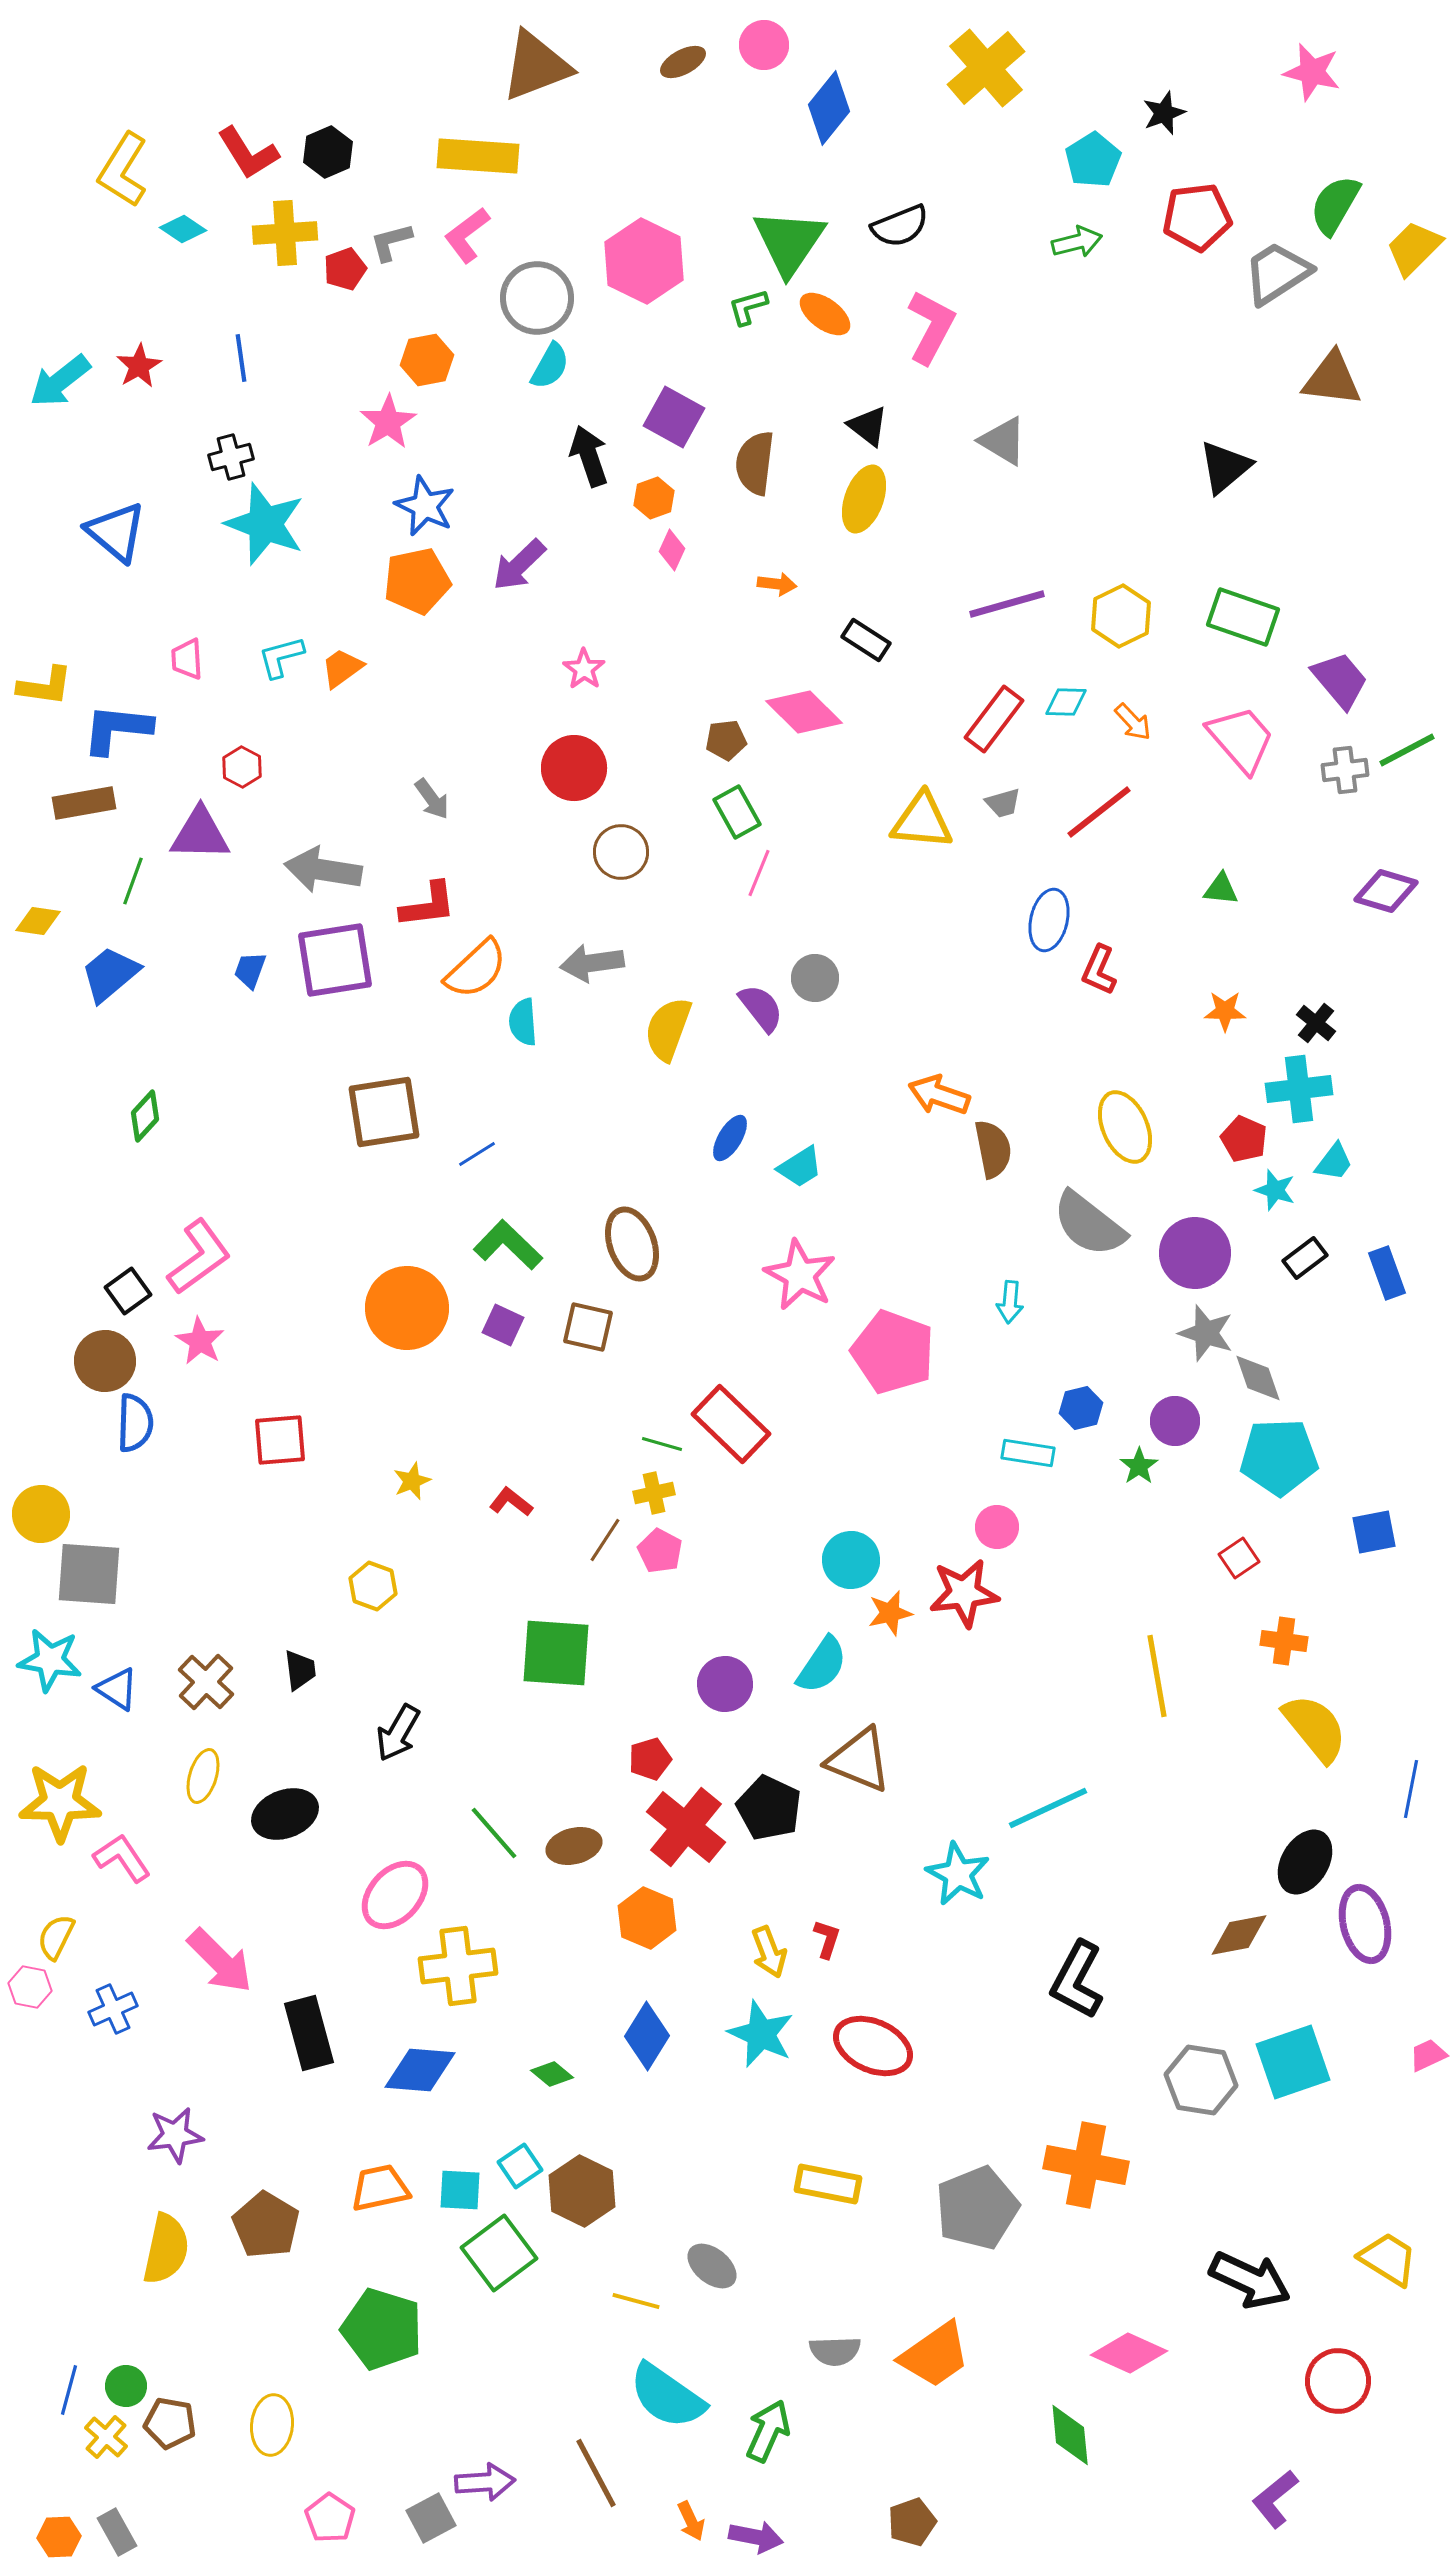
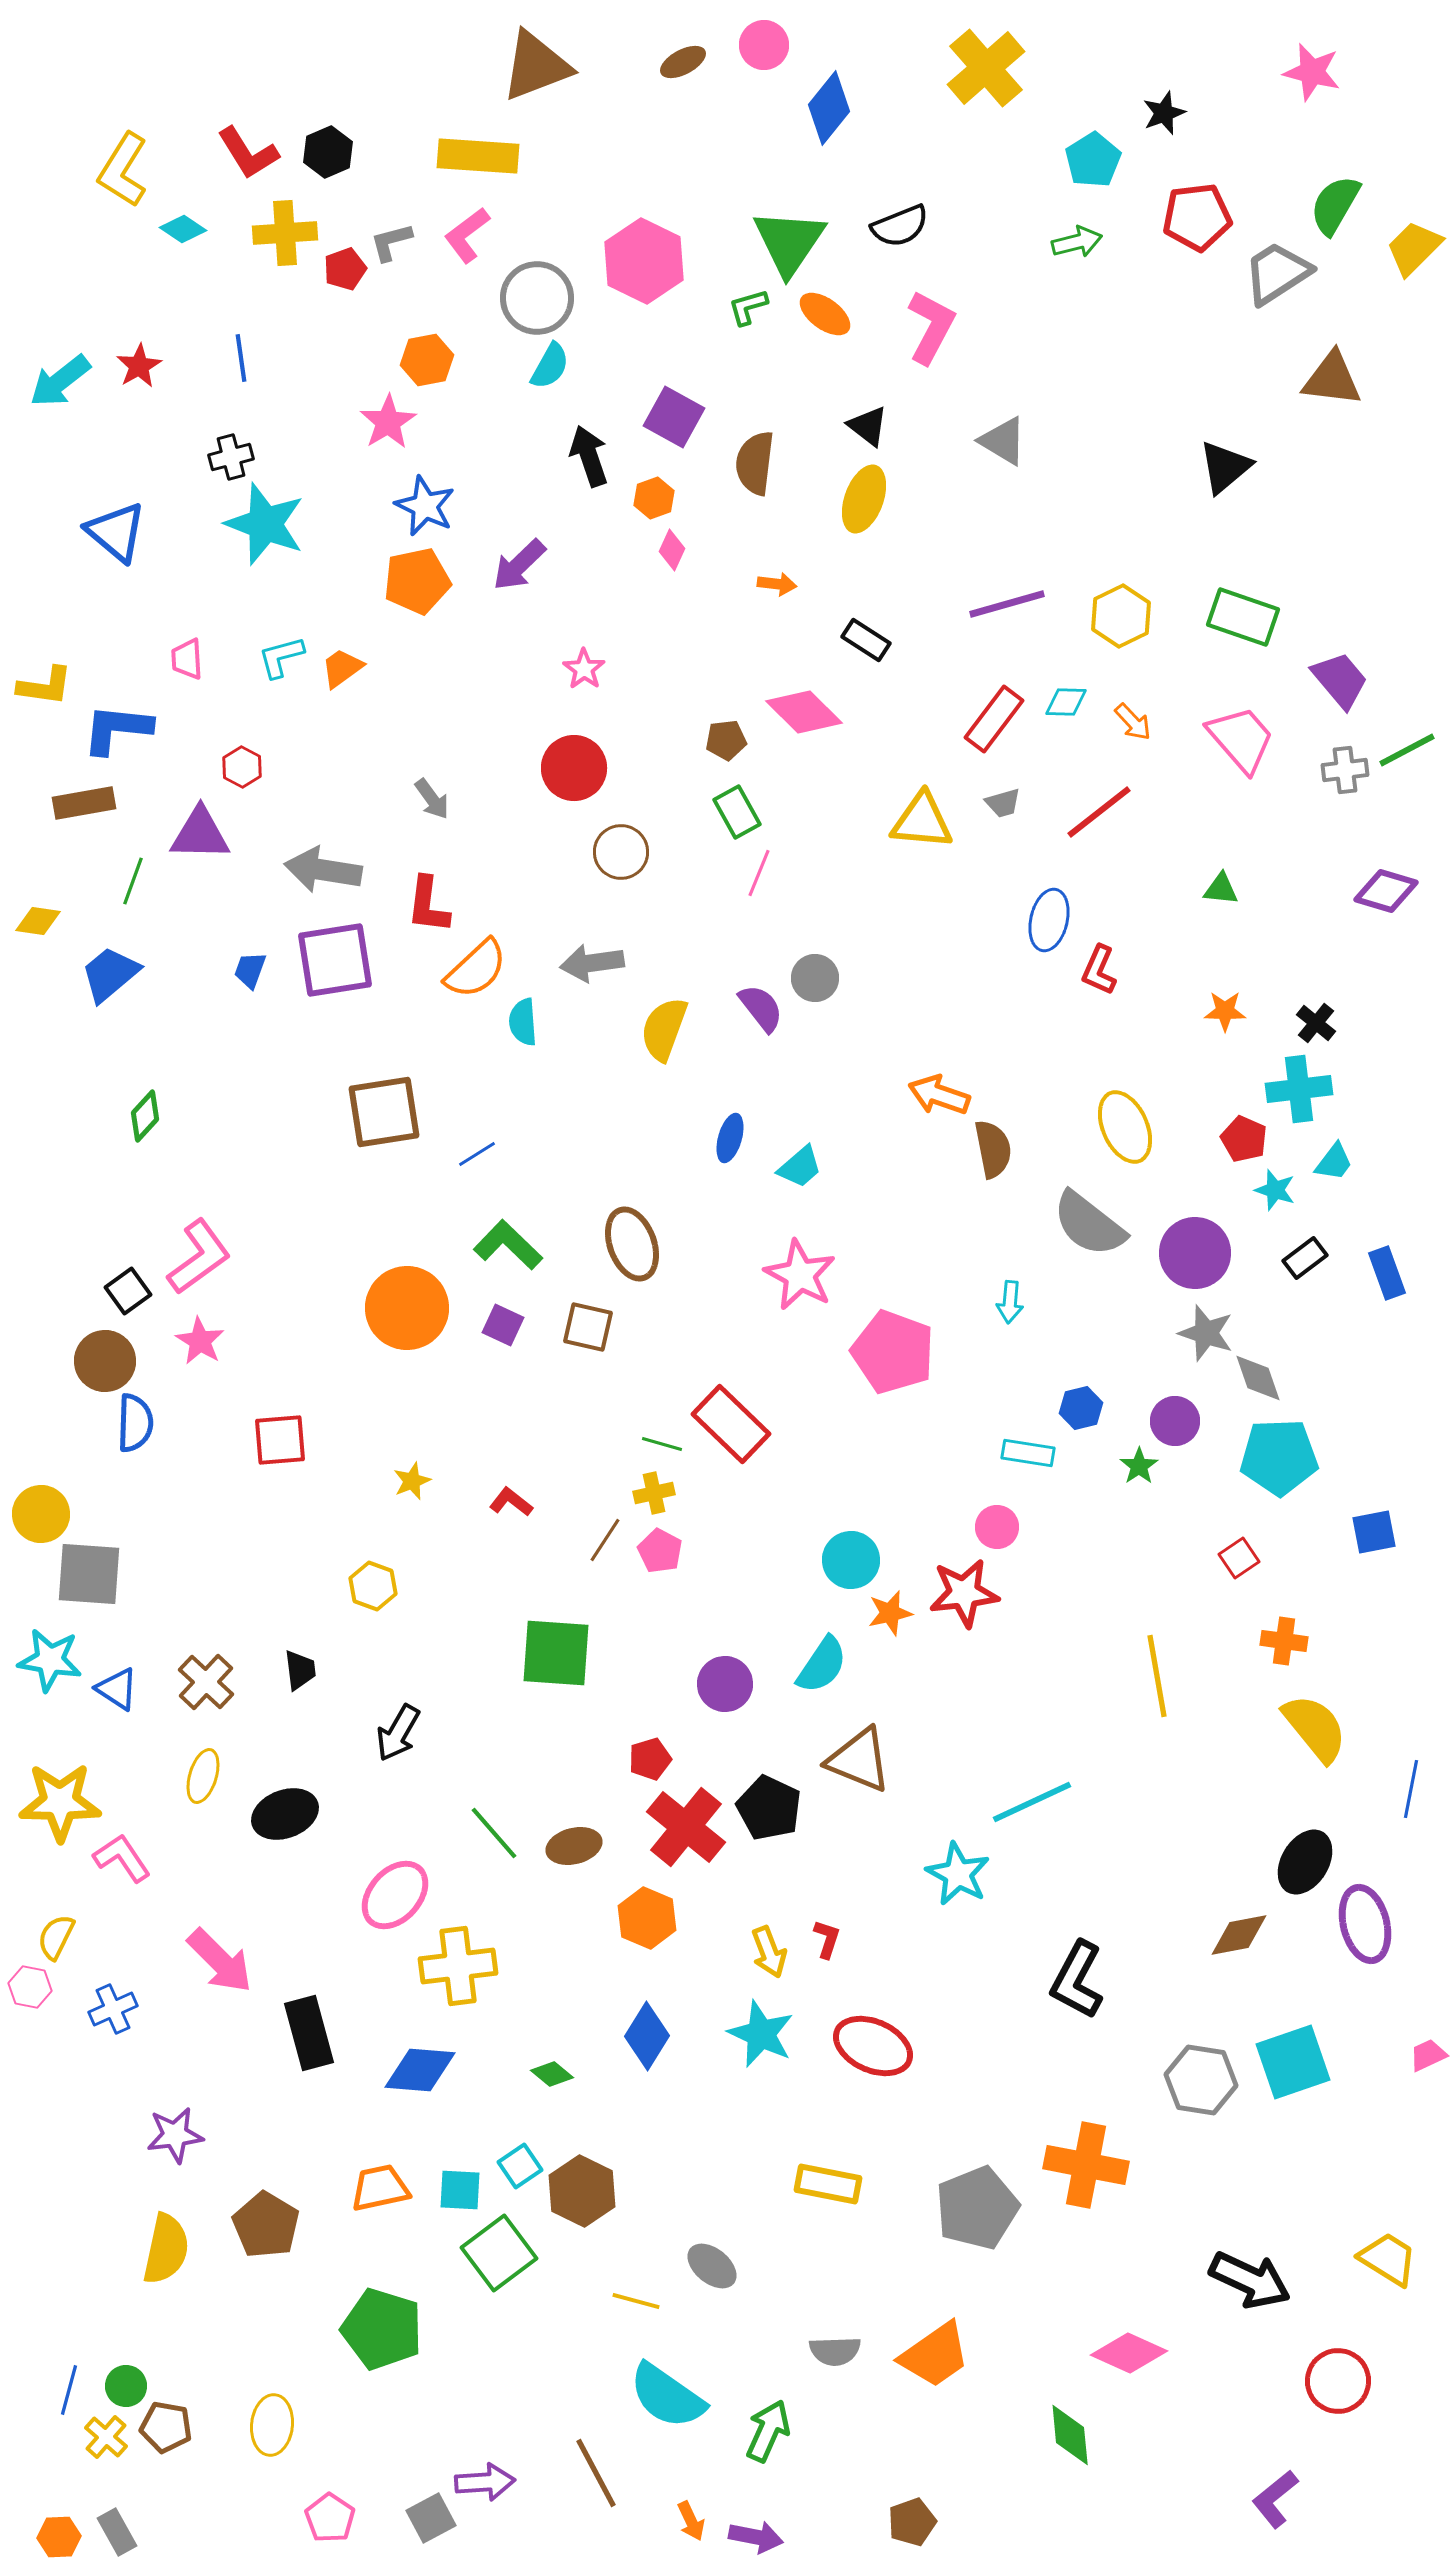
red L-shape at (428, 905): rotated 104 degrees clockwise
yellow semicircle at (668, 1029): moved 4 px left
blue ellipse at (730, 1138): rotated 15 degrees counterclockwise
cyan trapezoid at (800, 1167): rotated 9 degrees counterclockwise
cyan line at (1048, 1808): moved 16 px left, 6 px up
brown pentagon at (170, 2423): moved 4 px left, 4 px down
